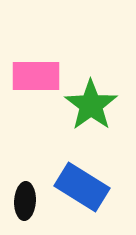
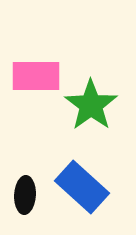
blue rectangle: rotated 10 degrees clockwise
black ellipse: moved 6 px up
